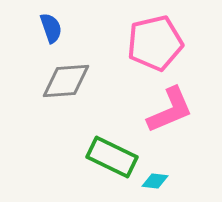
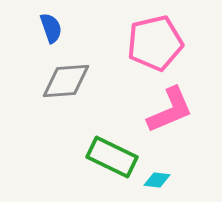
cyan diamond: moved 2 px right, 1 px up
